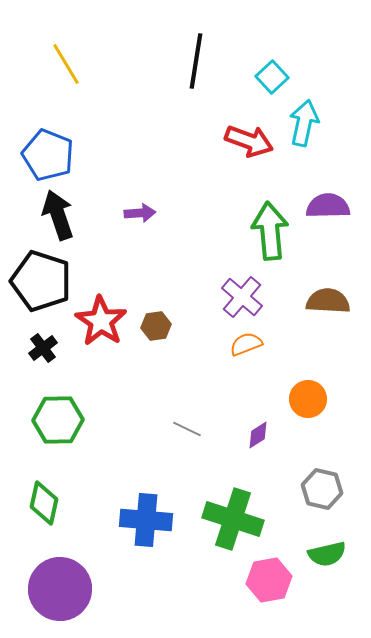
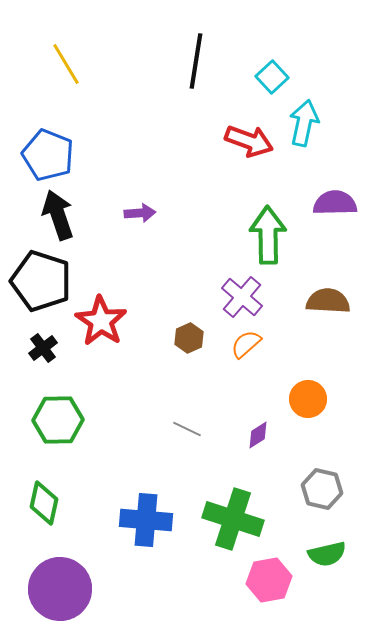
purple semicircle: moved 7 px right, 3 px up
green arrow: moved 2 px left, 4 px down; rotated 4 degrees clockwise
brown hexagon: moved 33 px right, 12 px down; rotated 16 degrees counterclockwise
orange semicircle: rotated 20 degrees counterclockwise
